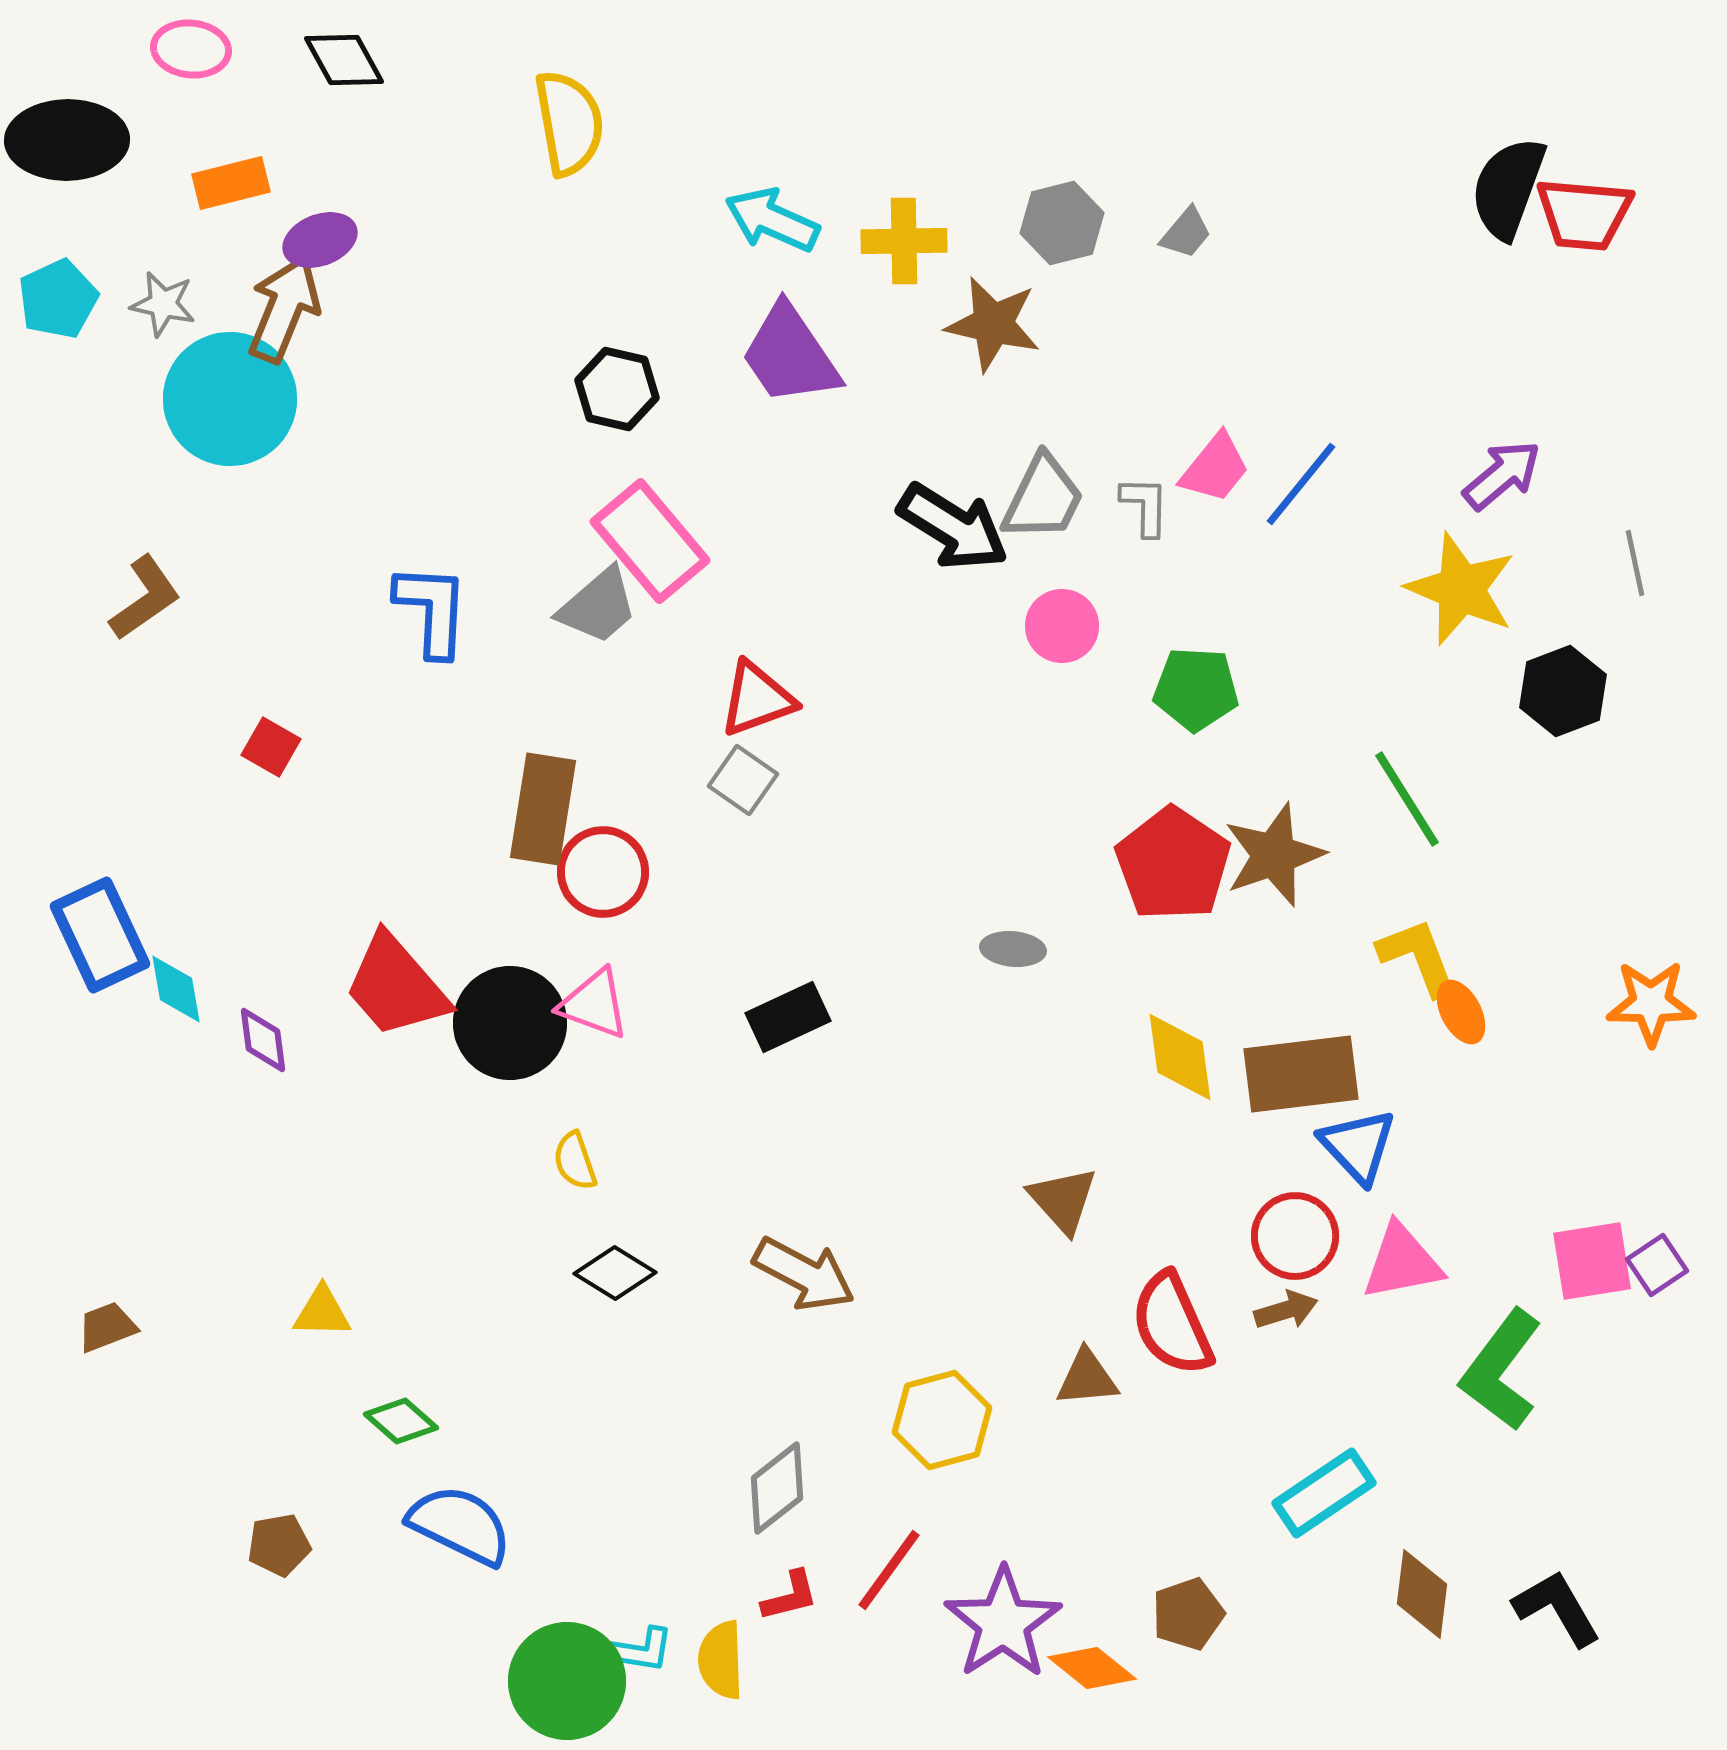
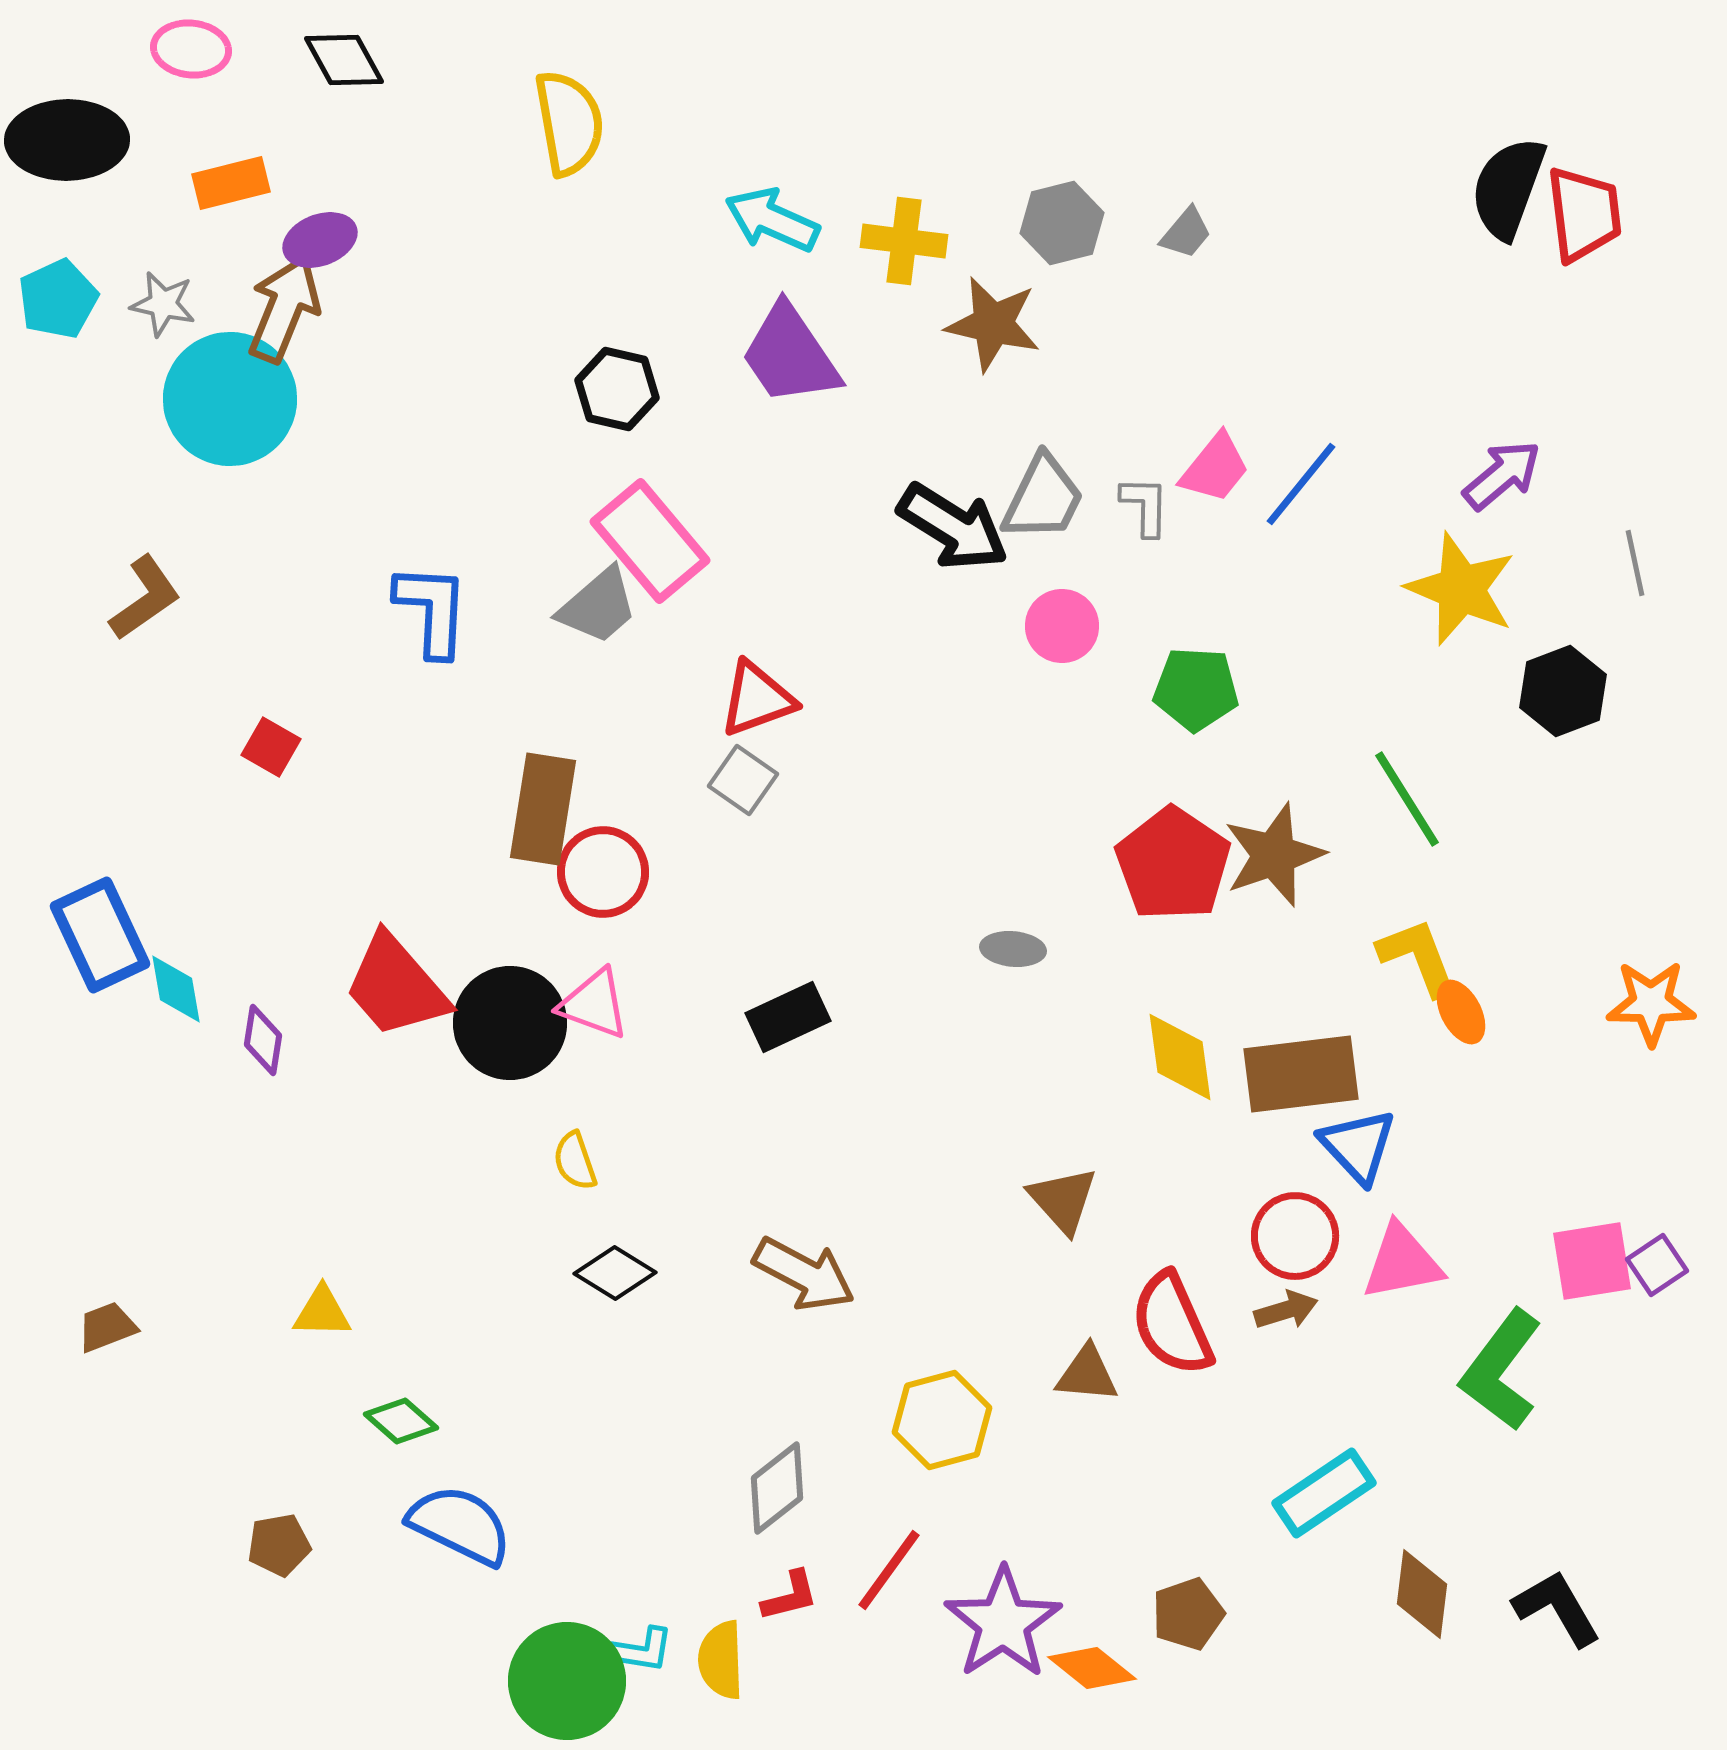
red trapezoid at (1584, 214): rotated 102 degrees counterclockwise
yellow cross at (904, 241): rotated 8 degrees clockwise
purple diamond at (263, 1040): rotated 16 degrees clockwise
brown triangle at (1087, 1378): moved 4 px up; rotated 10 degrees clockwise
